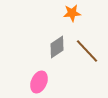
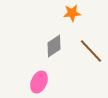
gray diamond: moved 3 px left, 1 px up
brown line: moved 4 px right
